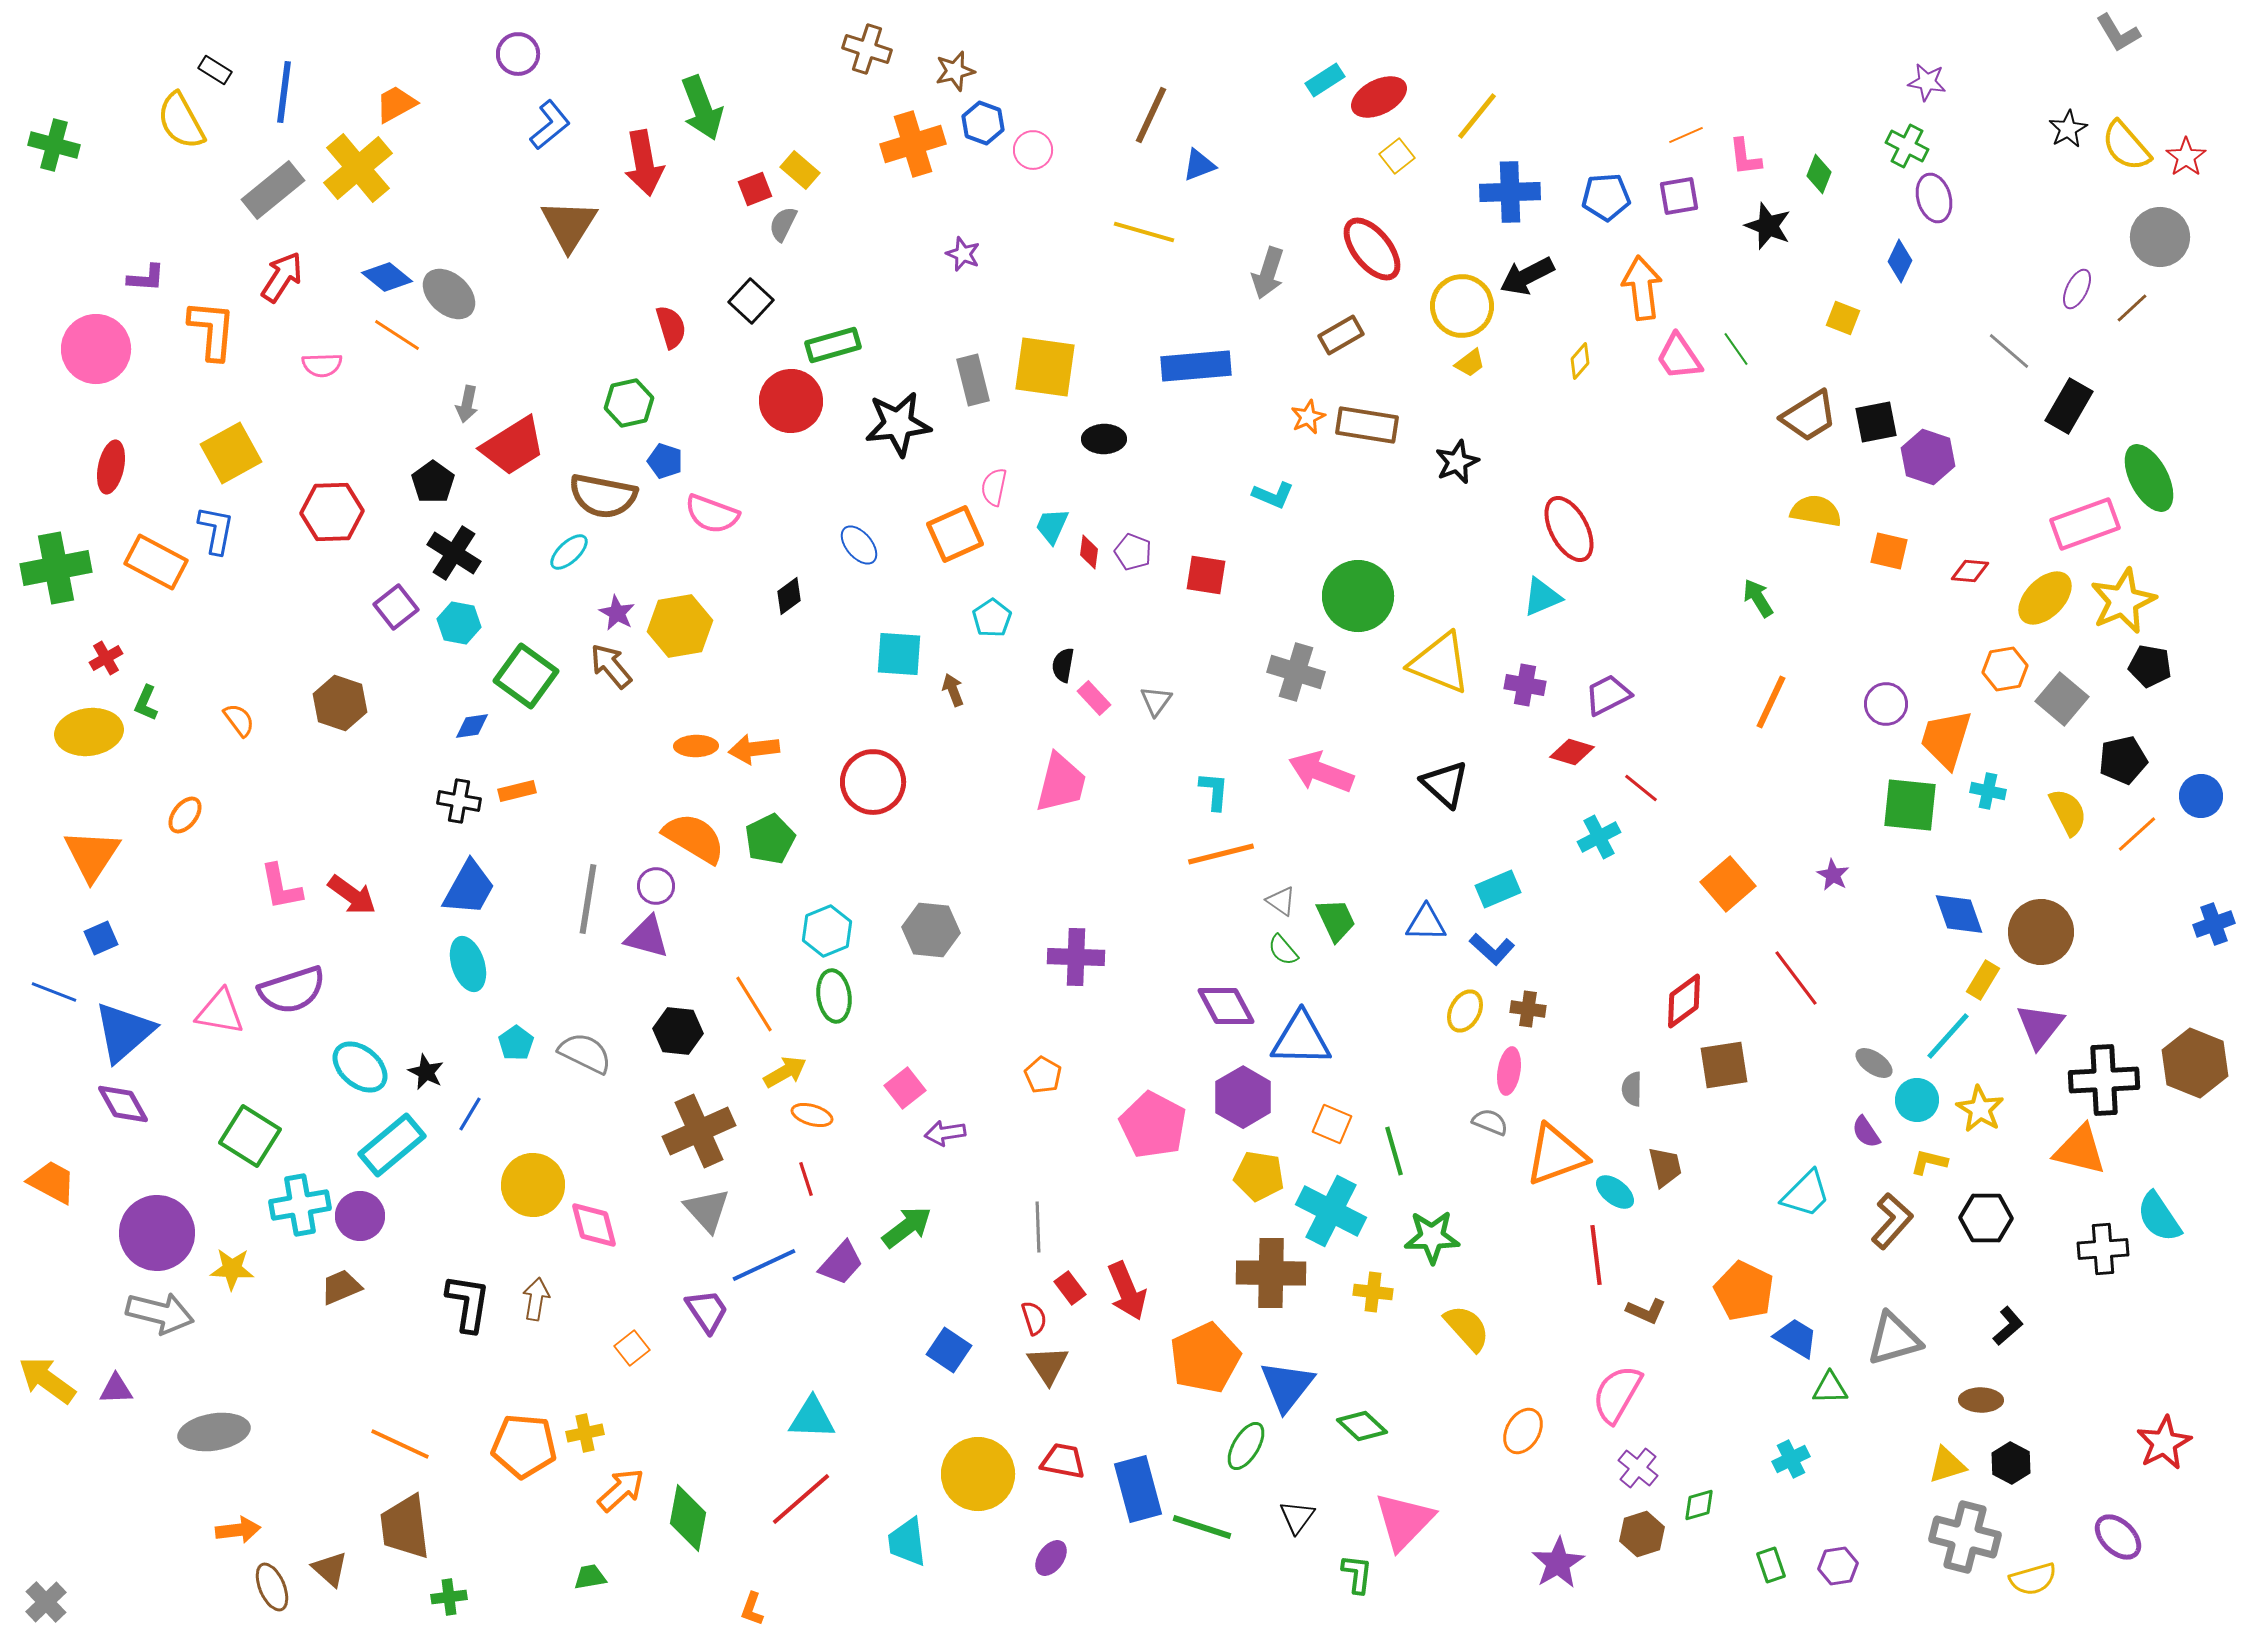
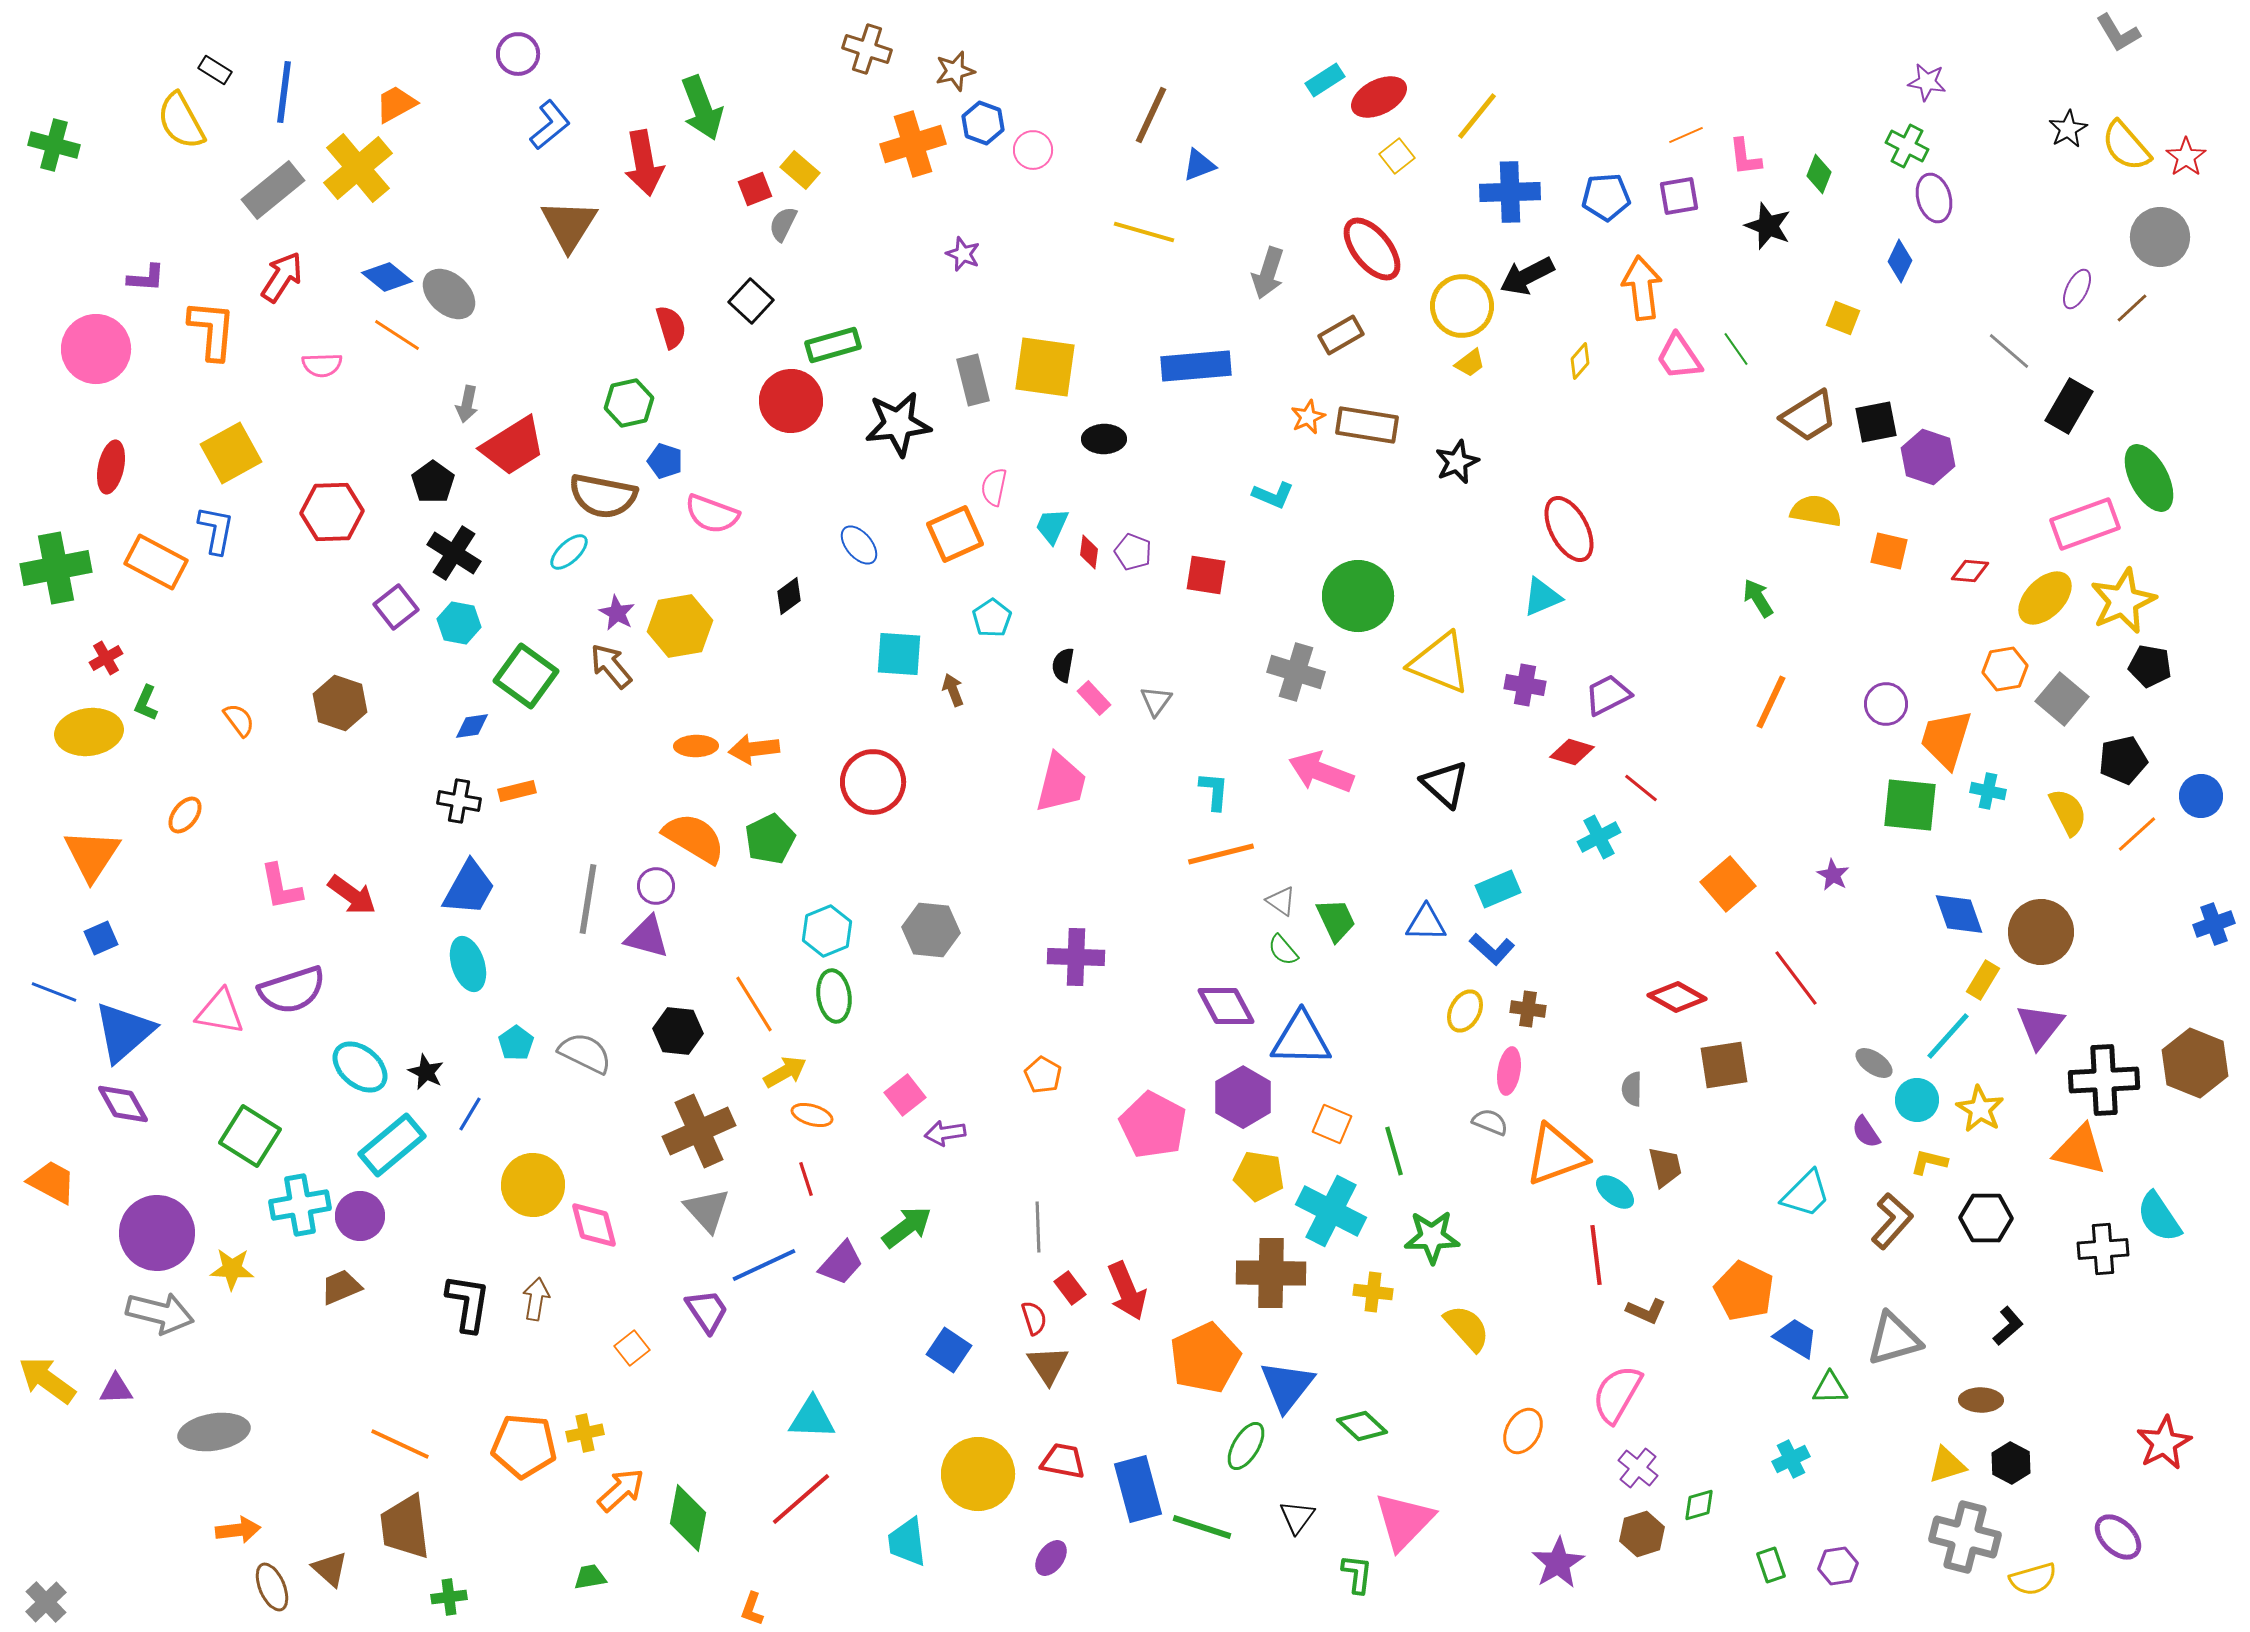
red diamond at (1684, 1001): moved 7 px left, 4 px up; rotated 66 degrees clockwise
pink square at (905, 1088): moved 7 px down
